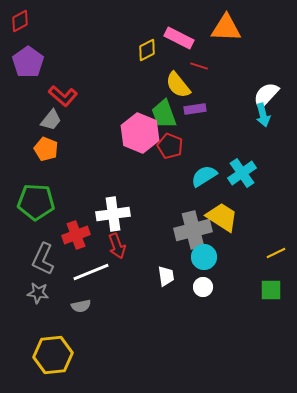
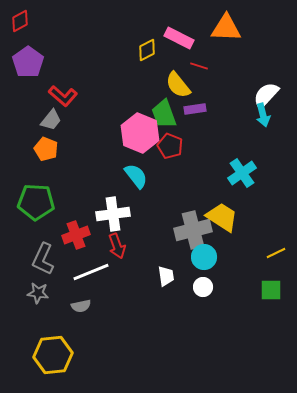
cyan semicircle: moved 68 px left; rotated 84 degrees clockwise
